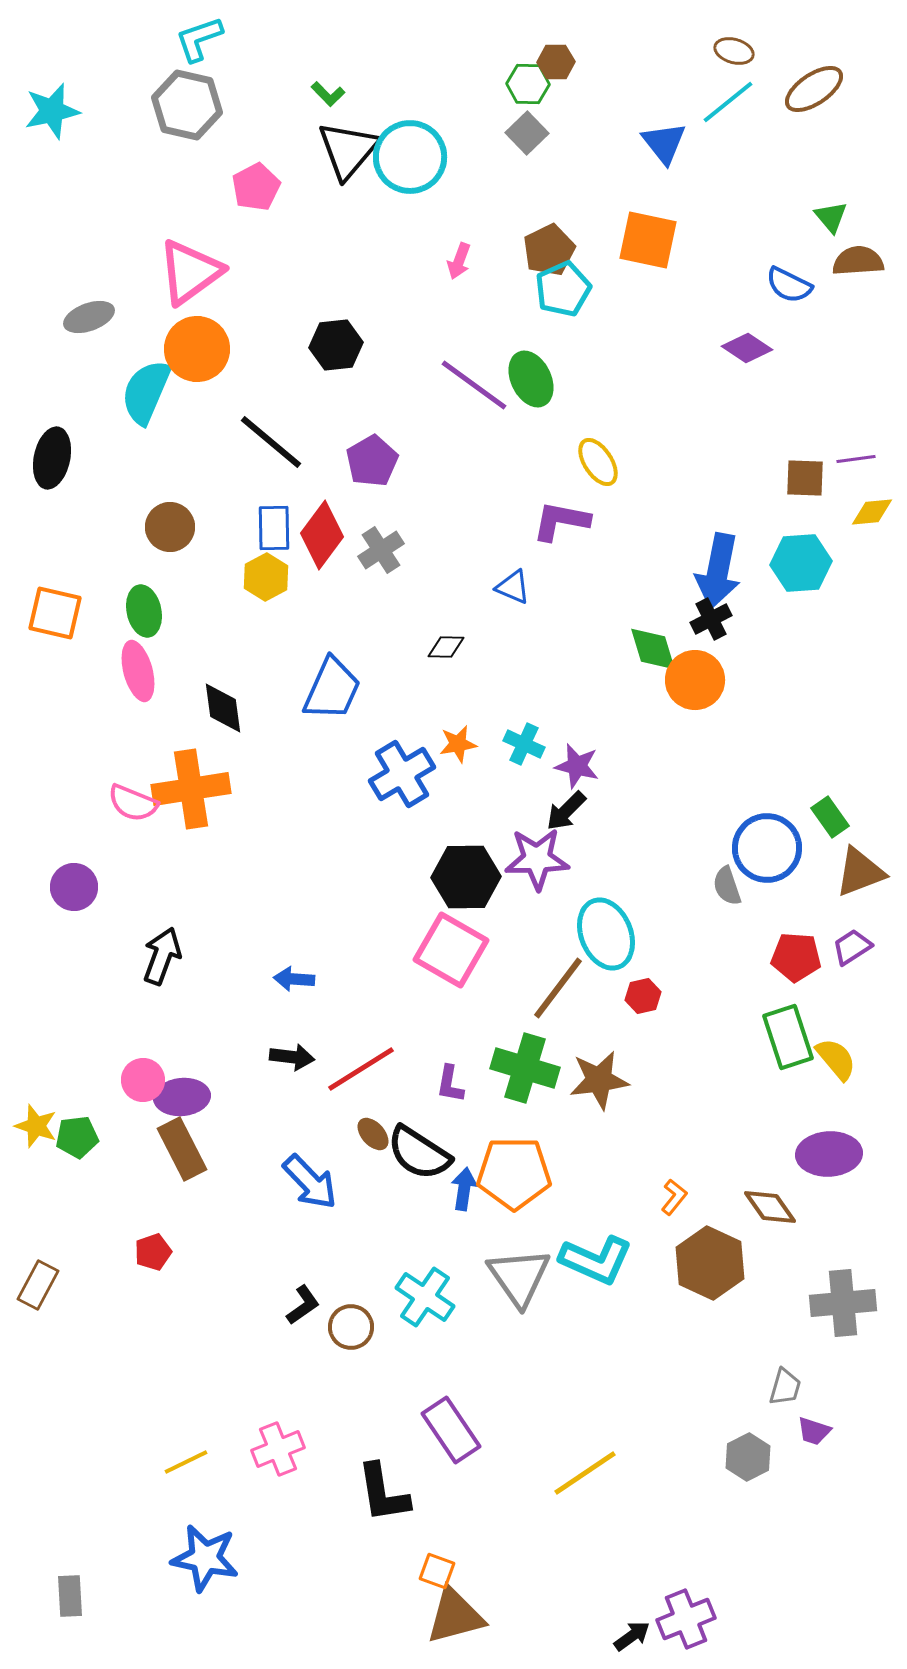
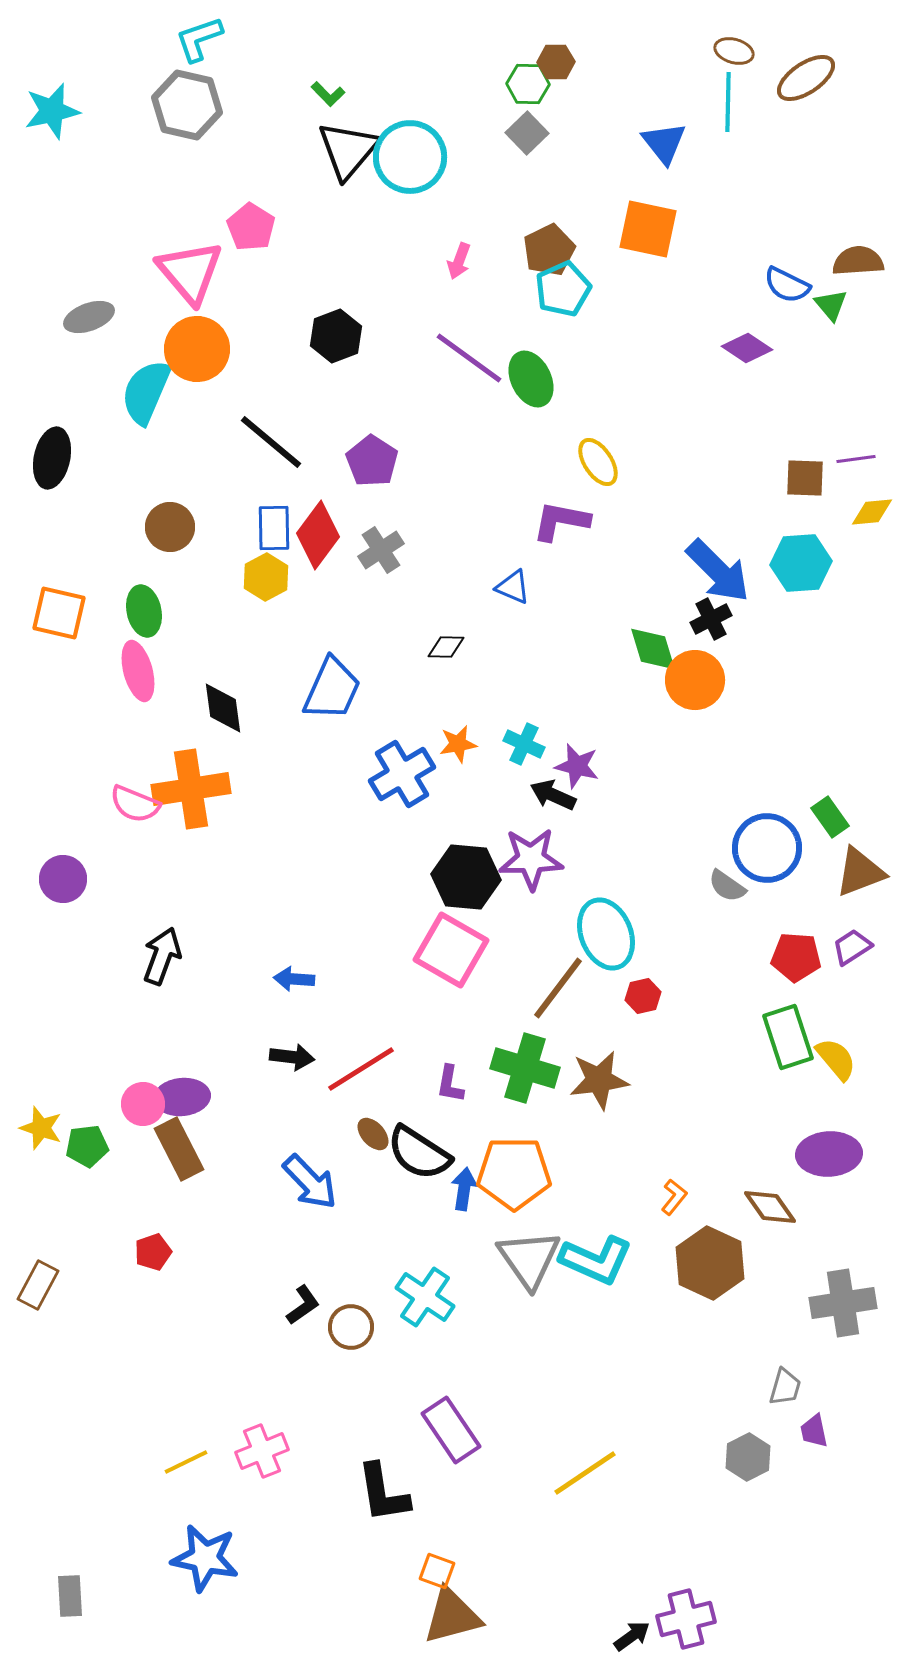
brown ellipse at (814, 89): moved 8 px left, 11 px up
cyan line at (728, 102): rotated 50 degrees counterclockwise
pink pentagon at (256, 187): moved 5 px left, 40 px down; rotated 12 degrees counterclockwise
green triangle at (831, 217): moved 88 px down
orange square at (648, 240): moved 11 px up
pink triangle at (190, 272): rotated 34 degrees counterclockwise
blue semicircle at (789, 285): moved 2 px left
black hexagon at (336, 345): moved 9 px up; rotated 15 degrees counterclockwise
purple line at (474, 385): moved 5 px left, 27 px up
purple pentagon at (372, 461): rotated 9 degrees counterclockwise
red diamond at (322, 535): moved 4 px left
blue arrow at (718, 571): rotated 56 degrees counterclockwise
orange square at (55, 613): moved 4 px right
pink semicircle at (133, 803): moved 2 px right, 1 px down
black arrow at (566, 811): moved 13 px left, 16 px up; rotated 69 degrees clockwise
purple star at (537, 859): moved 6 px left
black hexagon at (466, 877): rotated 6 degrees clockwise
gray semicircle at (727, 886): rotated 36 degrees counterclockwise
purple circle at (74, 887): moved 11 px left, 8 px up
pink circle at (143, 1080): moved 24 px down
yellow star at (36, 1126): moved 5 px right, 2 px down
green pentagon at (77, 1137): moved 10 px right, 9 px down
brown rectangle at (182, 1149): moved 3 px left
gray triangle at (519, 1277): moved 10 px right, 18 px up
gray cross at (843, 1303): rotated 4 degrees counterclockwise
purple trapezoid at (814, 1431): rotated 60 degrees clockwise
pink cross at (278, 1449): moved 16 px left, 2 px down
brown triangle at (455, 1616): moved 3 px left
purple cross at (686, 1619): rotated 8 degrees clockwise
